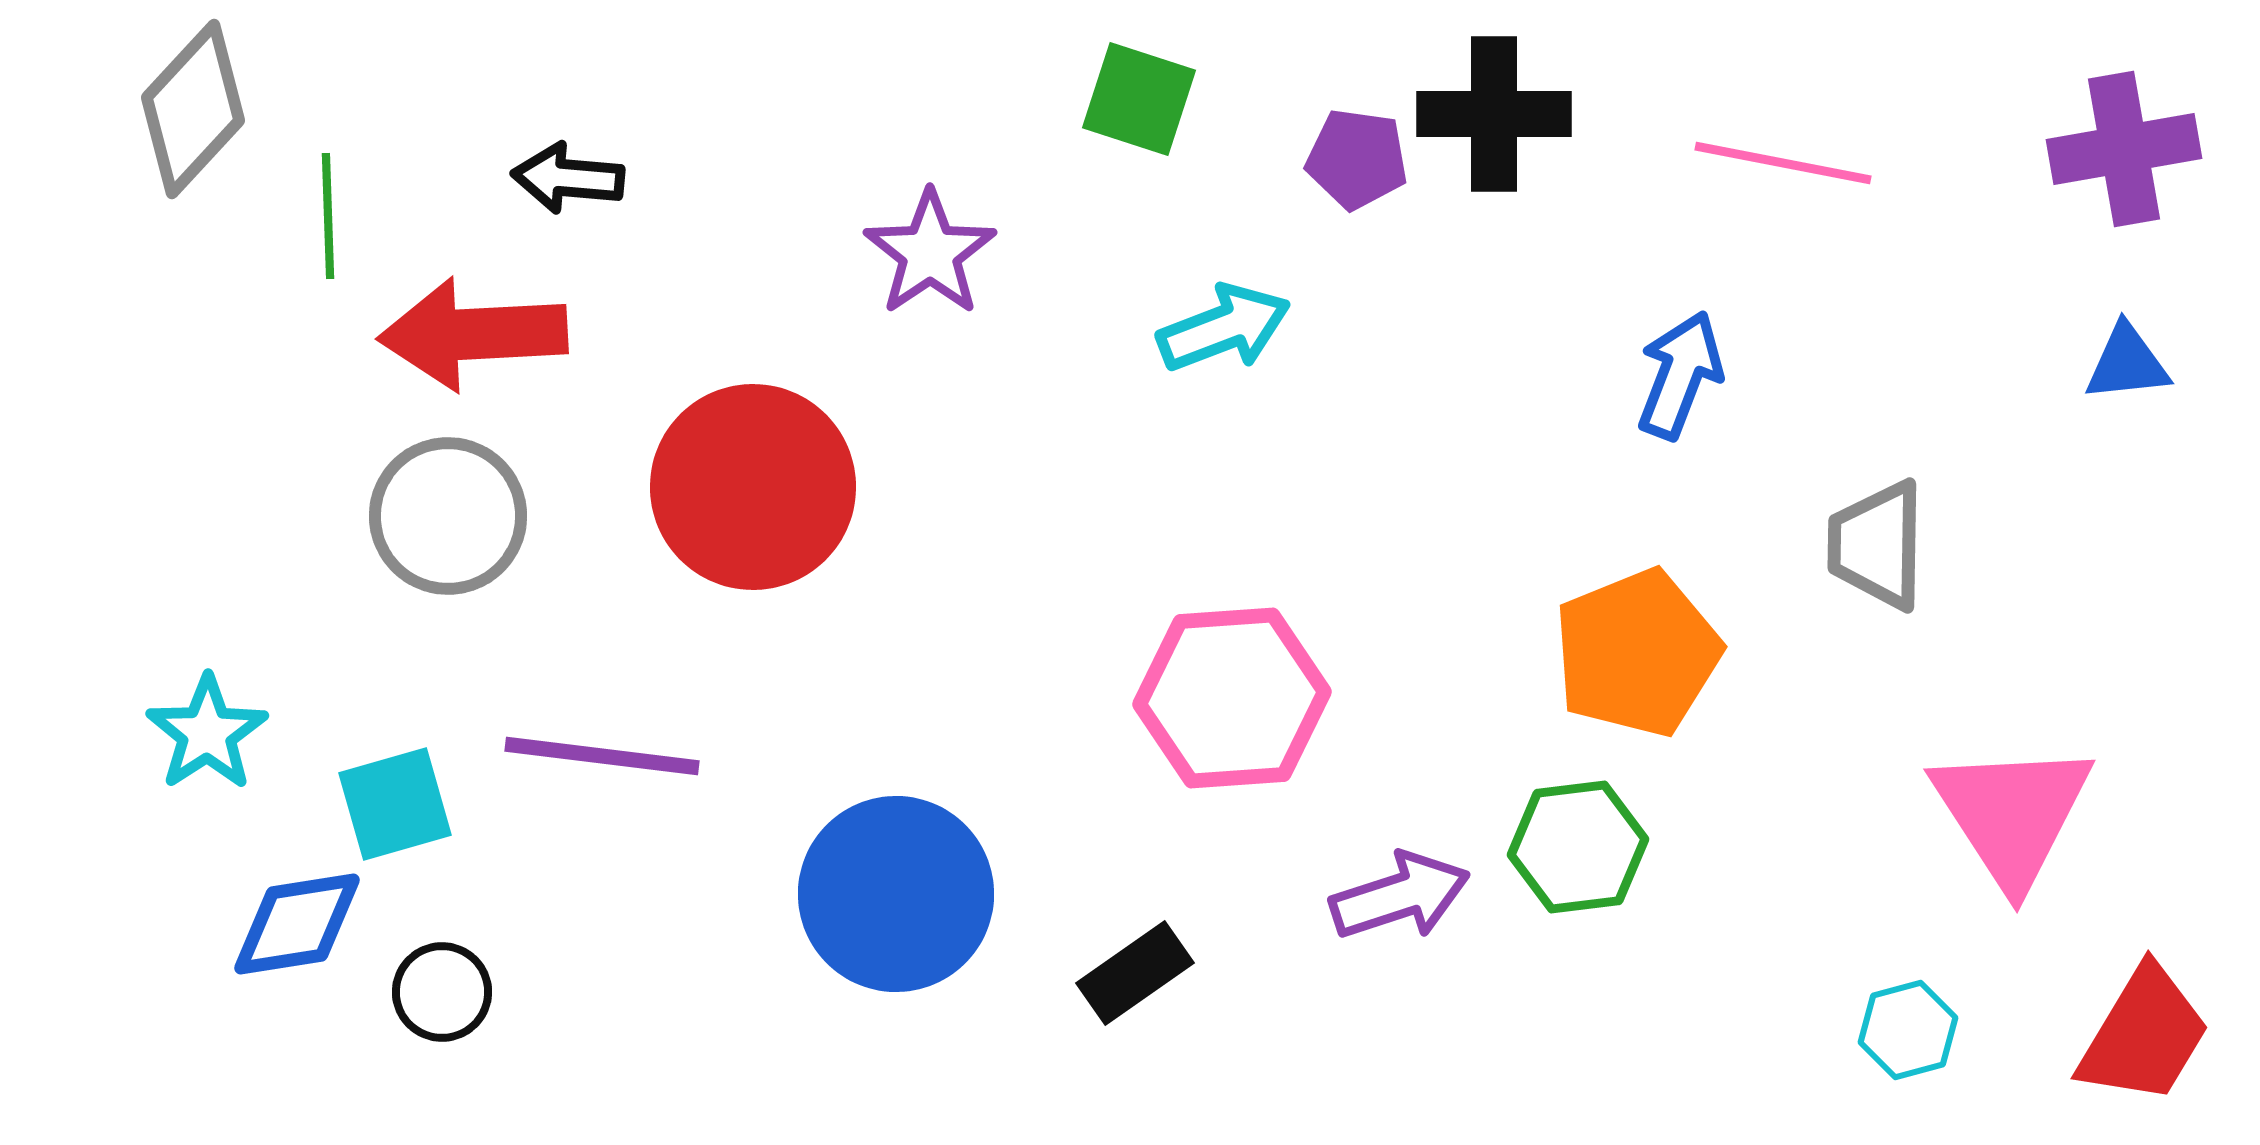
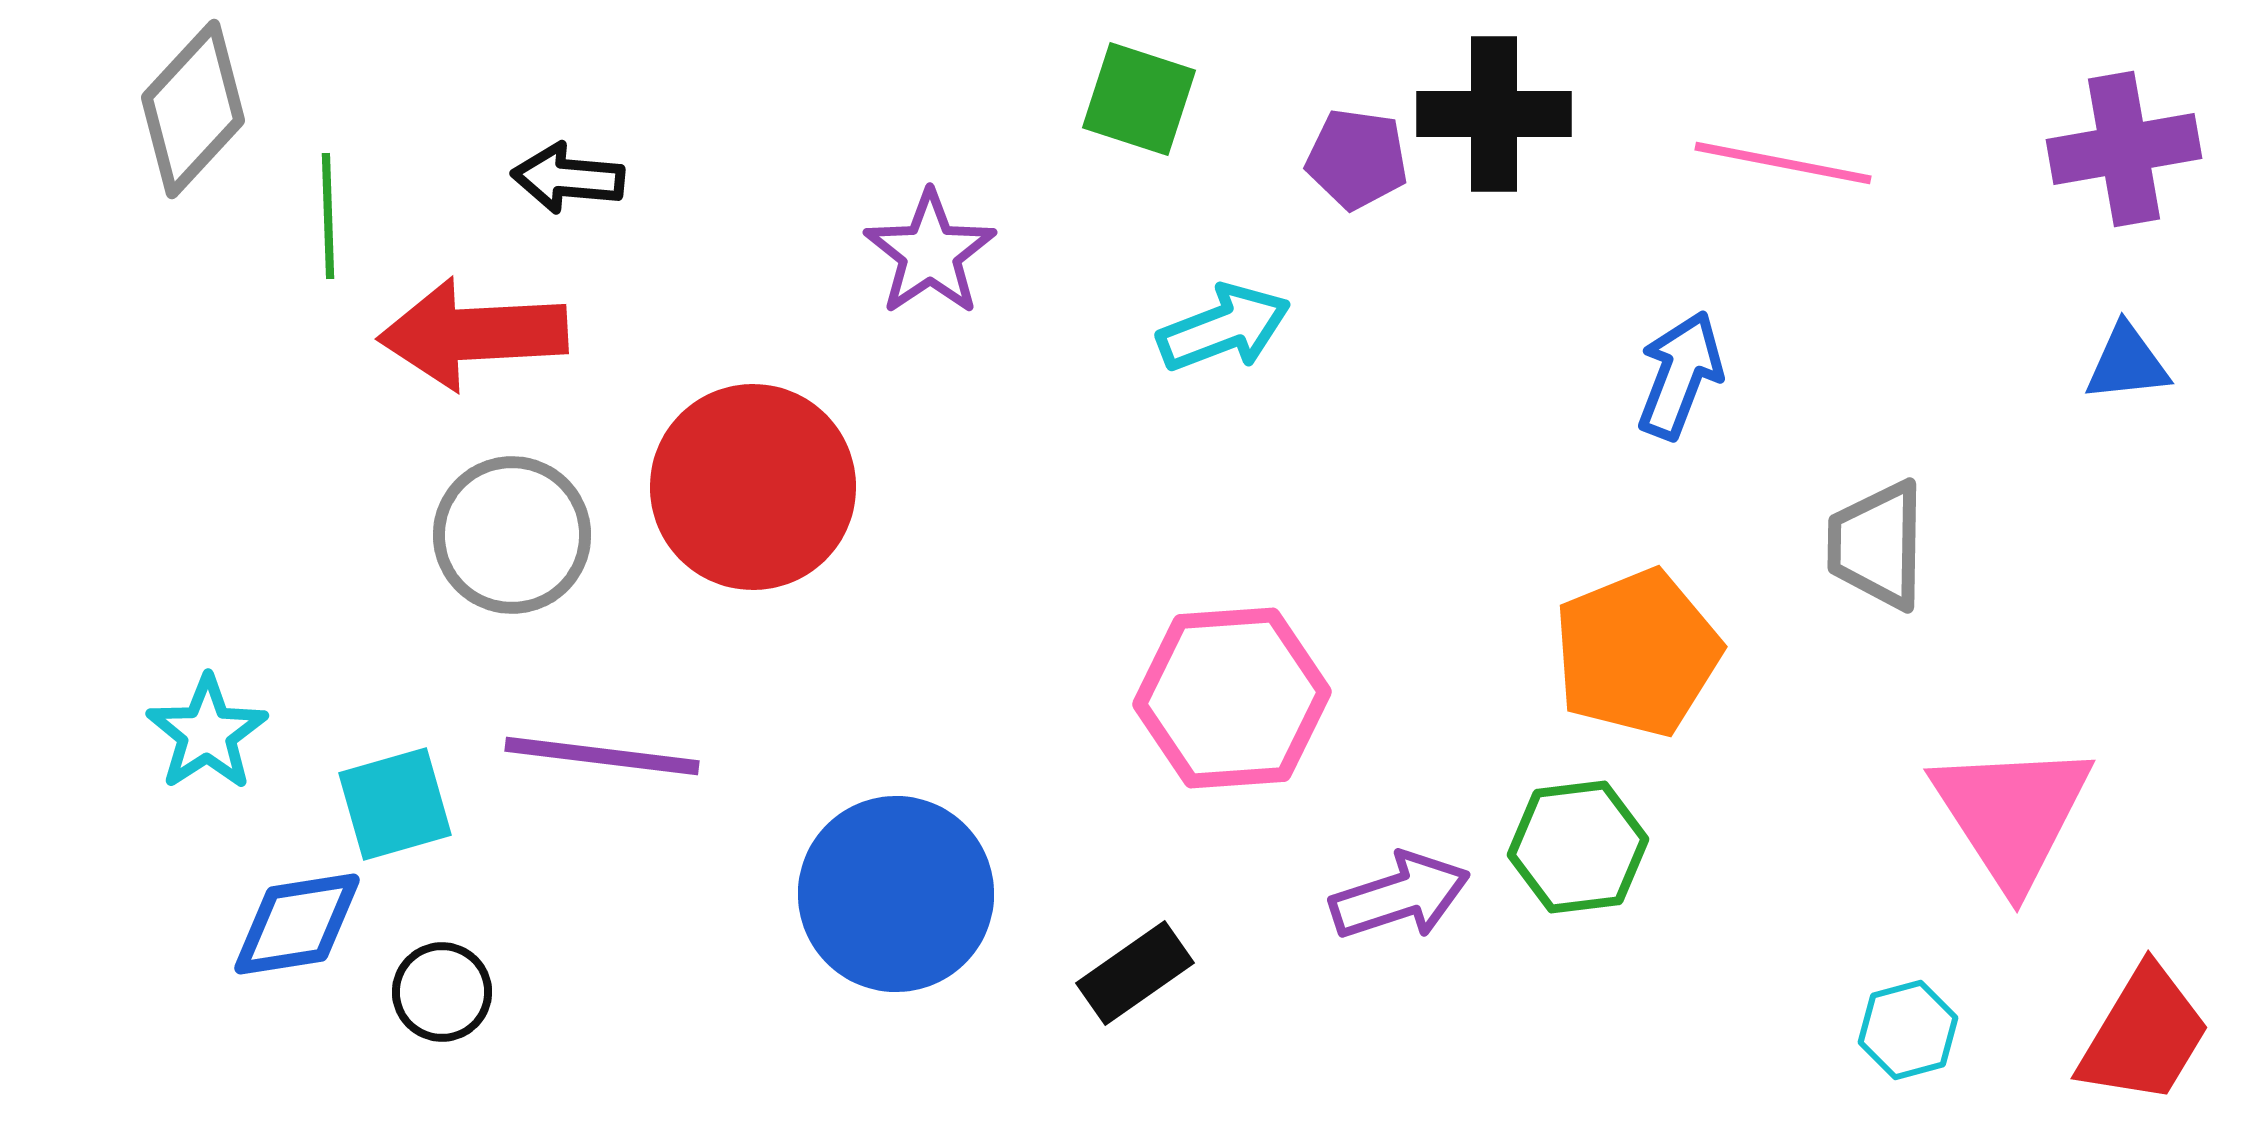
gray circle: moved 64 px right, 19 px down
